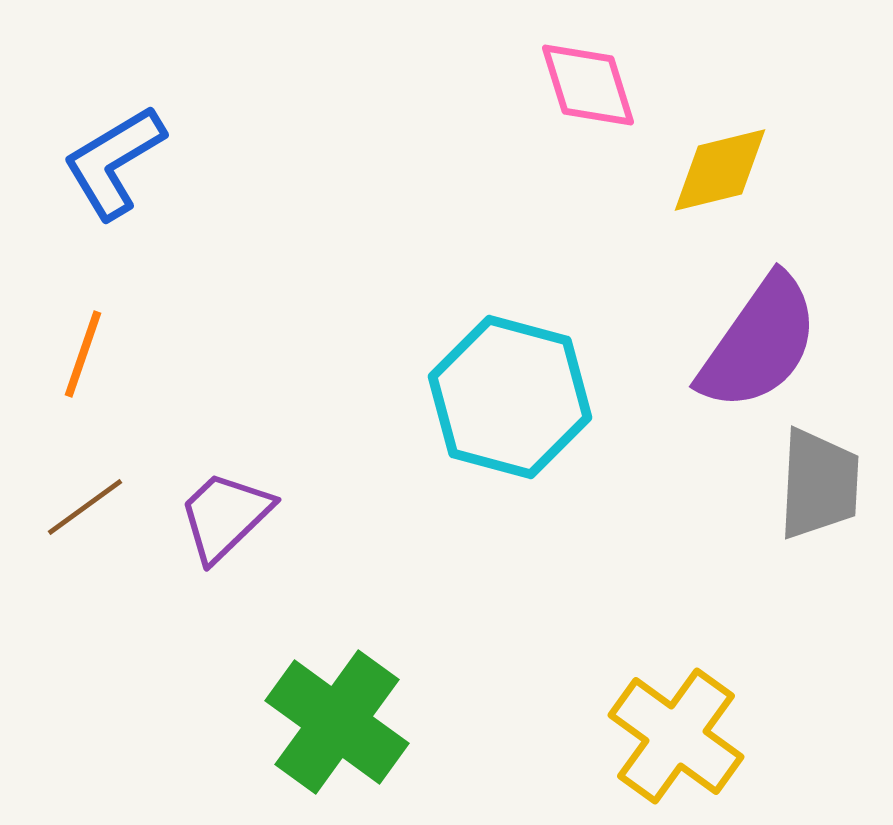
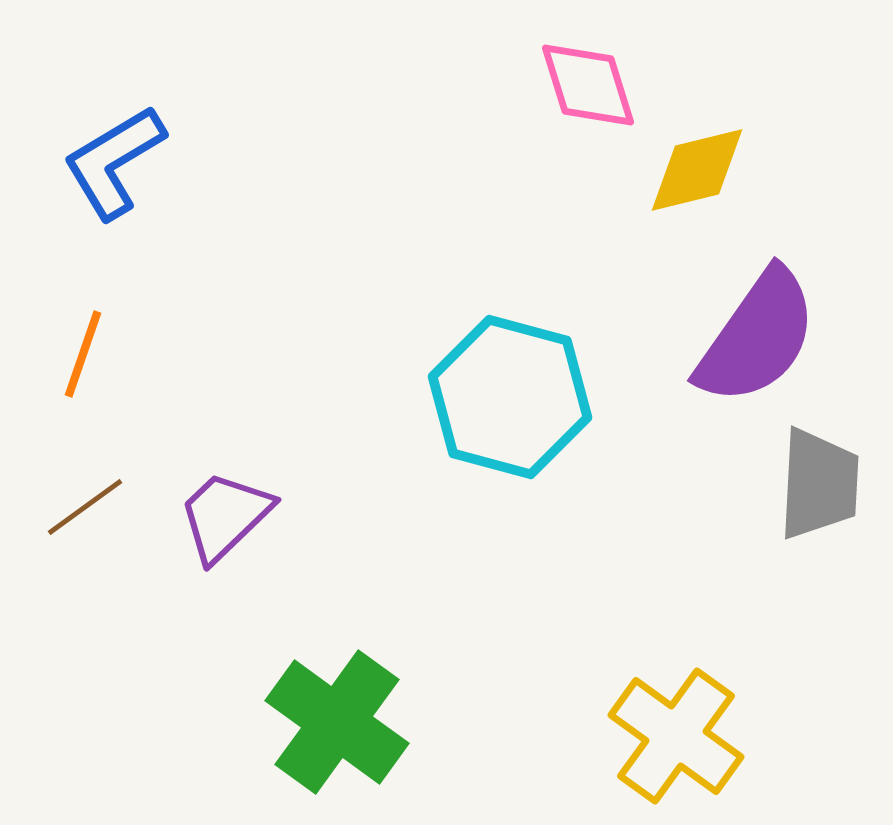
yellow diamond: moved 23 px left
purple semicircle: moved 2 px left, 6 px up
